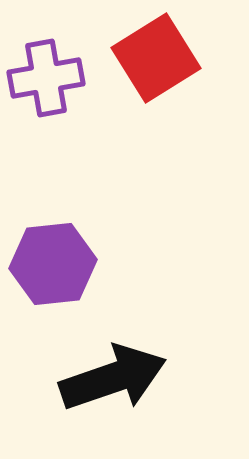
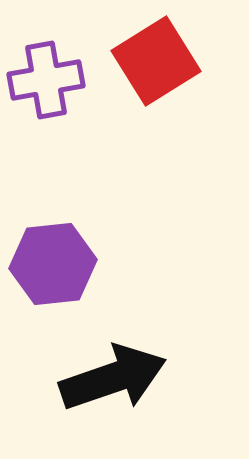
red square: moved 3 px down
purple cross: moved 2 px down
